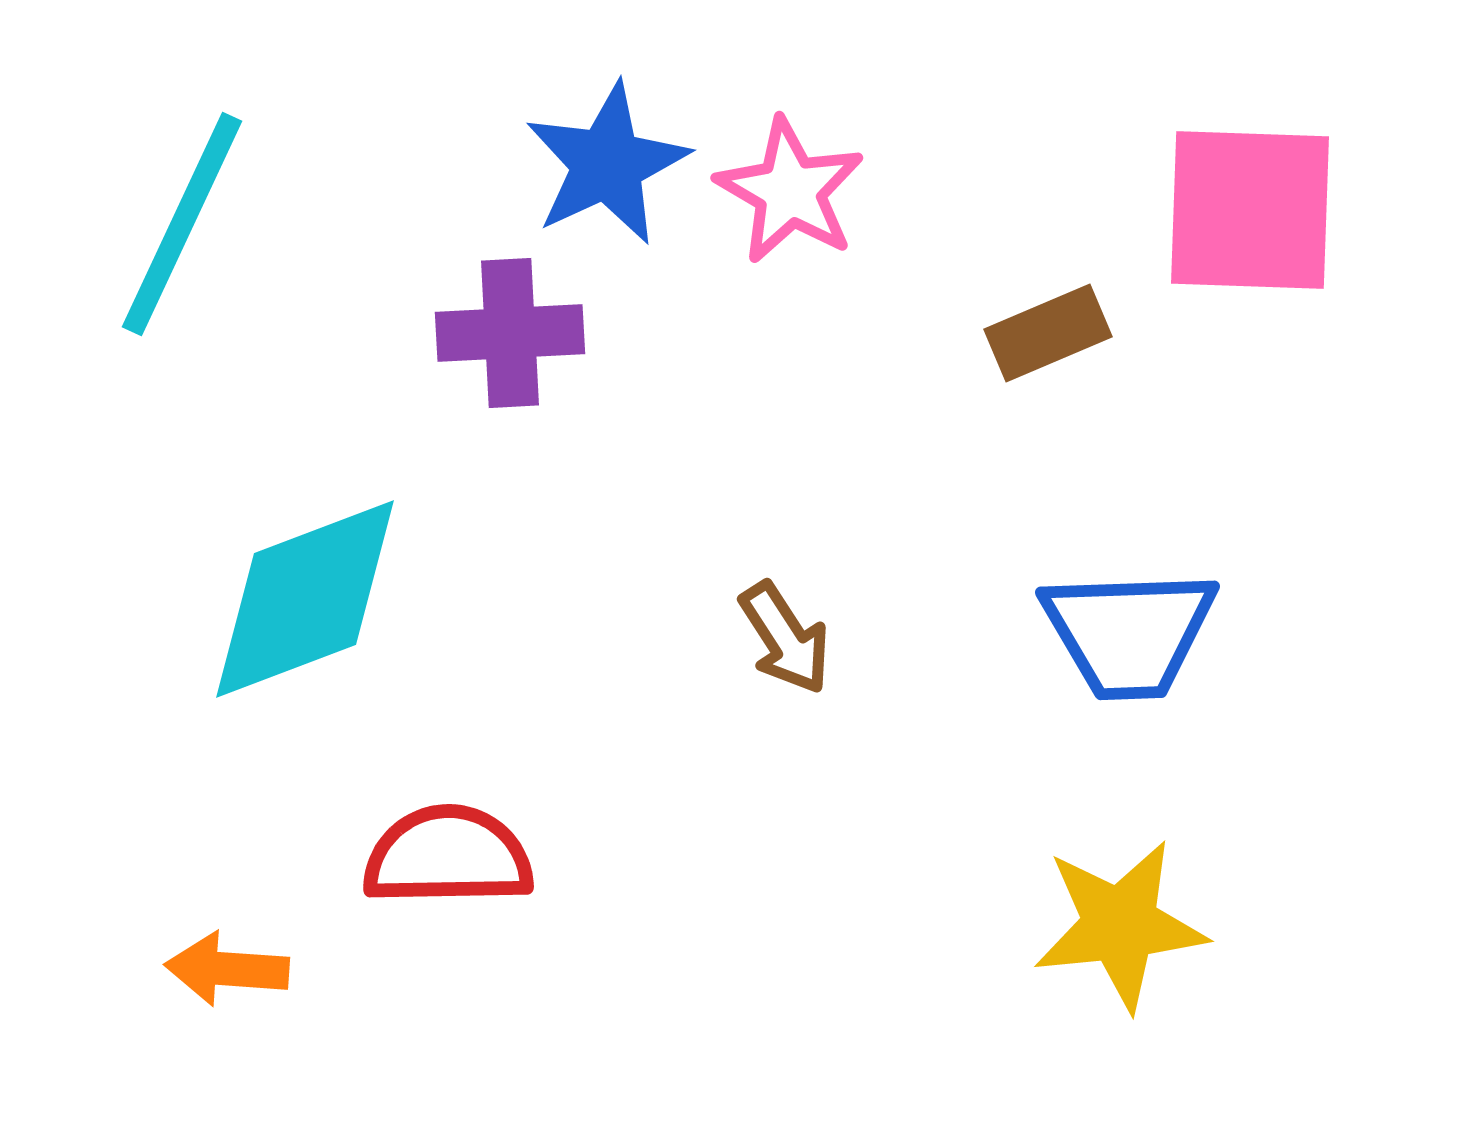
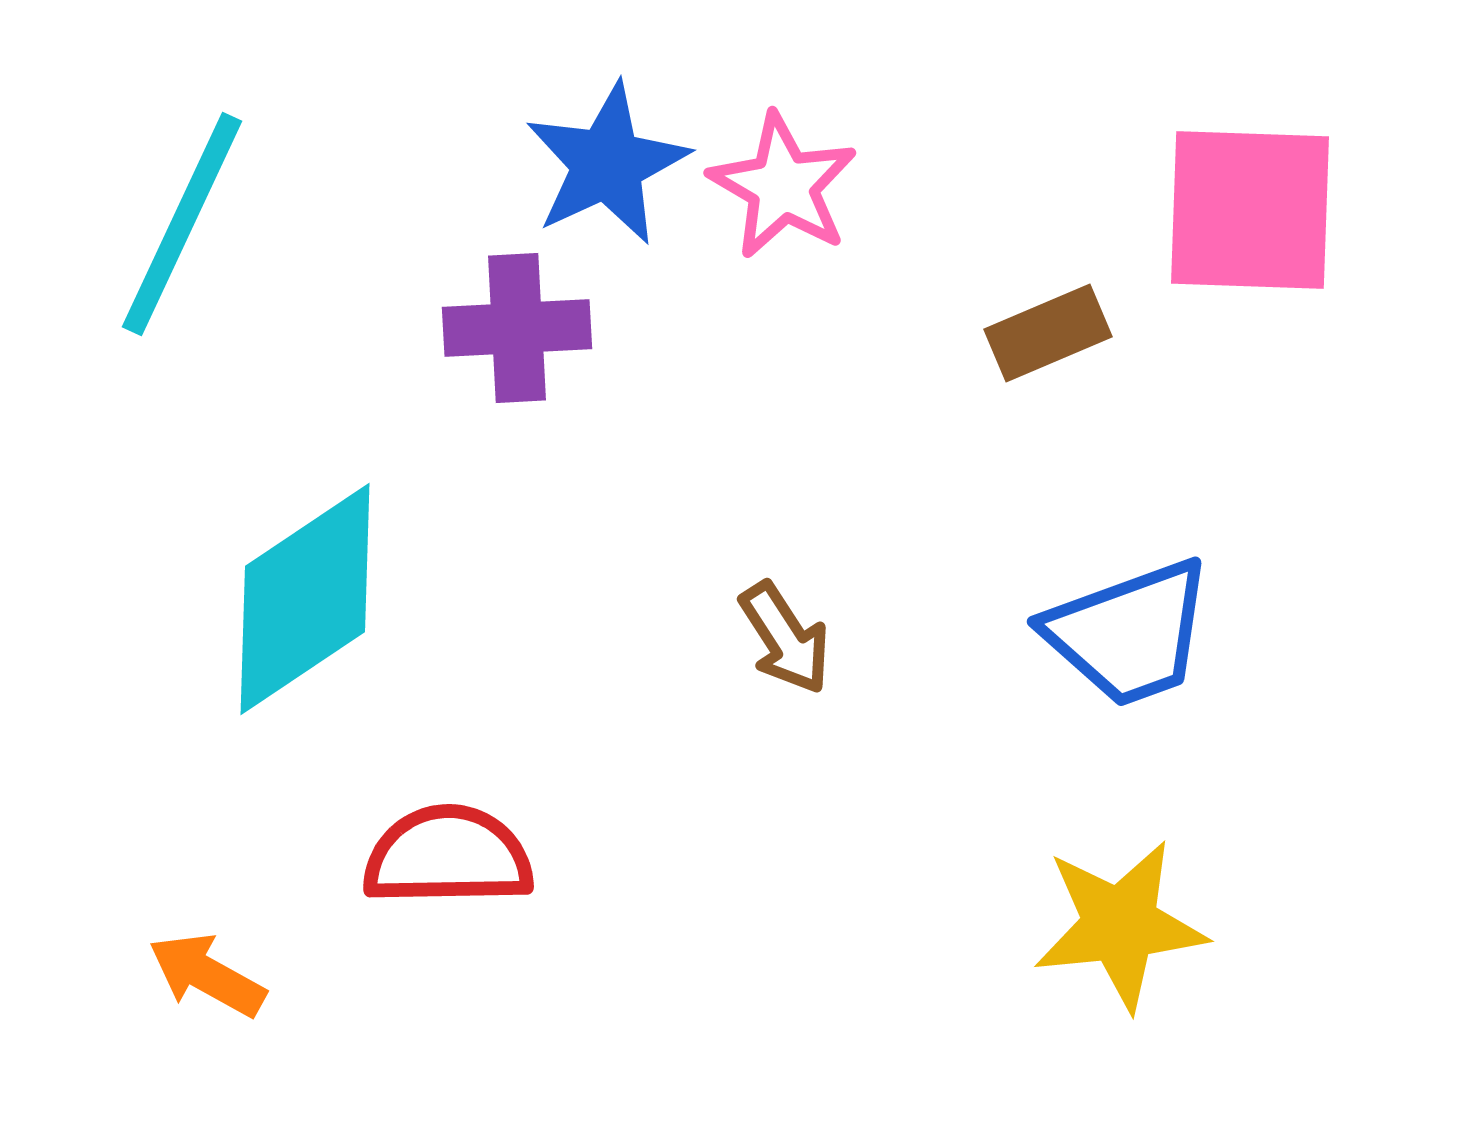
pink star: moved 7 px left, 5 px up
purple cross: moved 7 px right, 5 px up
cyan diamond: rotated 13 degrees counterclockwise
blue trapezoid: rotated 18 degrees counterclockwise
orange arrow: moved 20 px left, 6 px down; rotated 25 degrees clockwise
